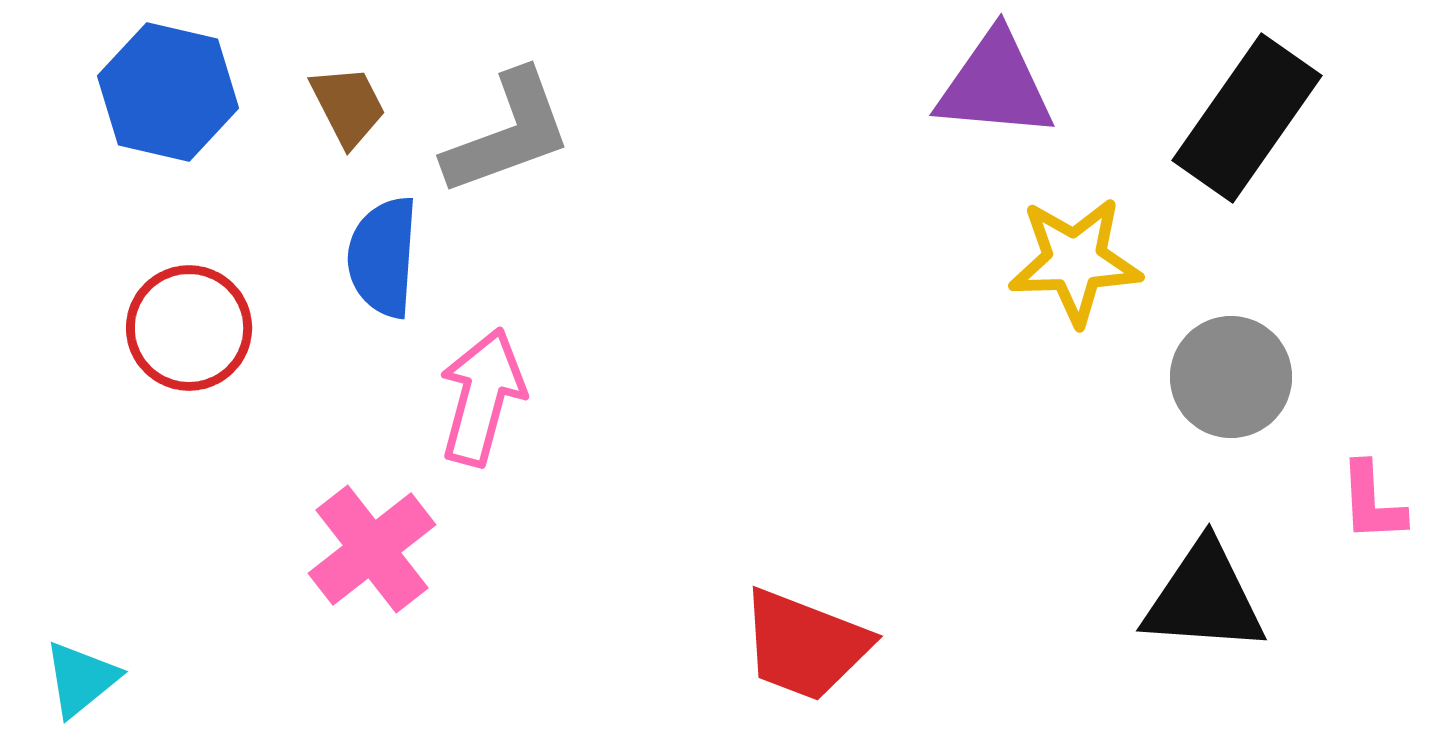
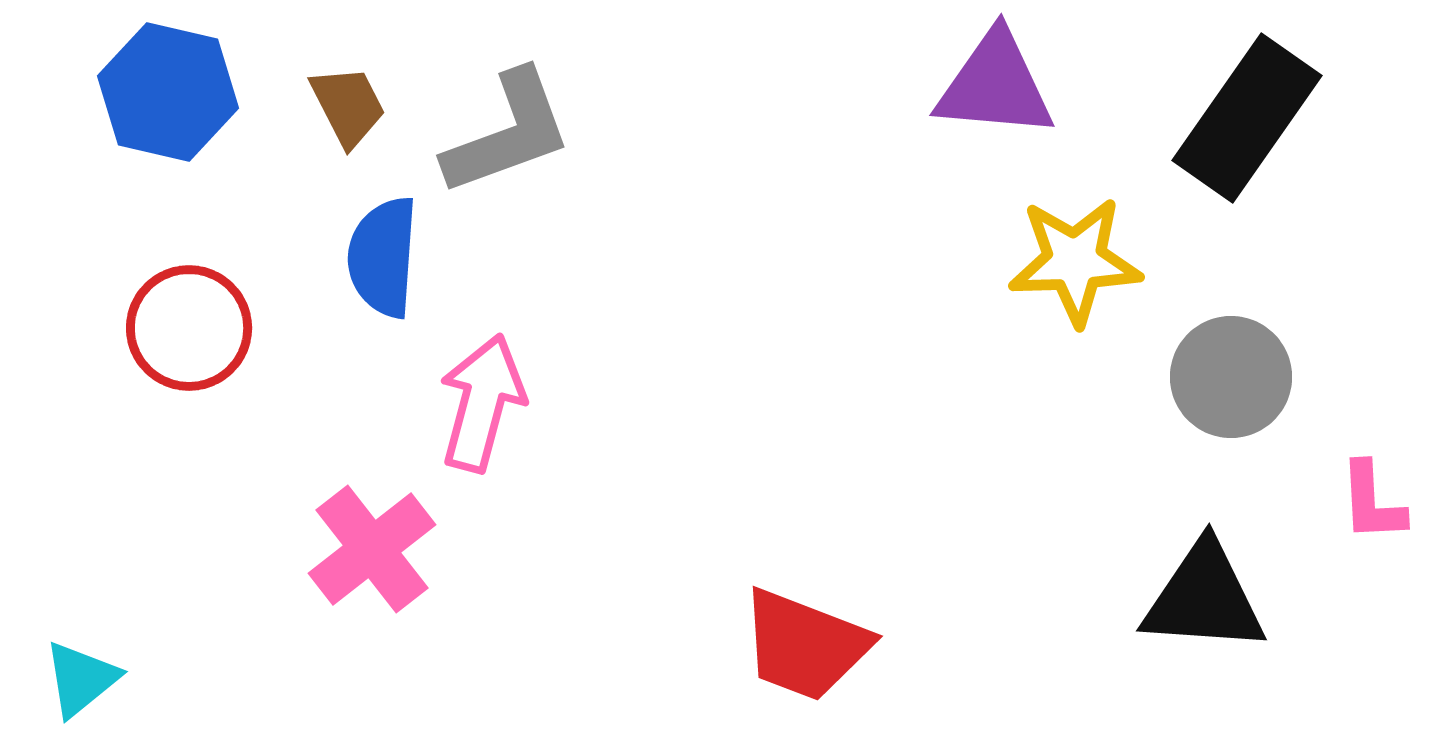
pink arrow: moved 6 px down
